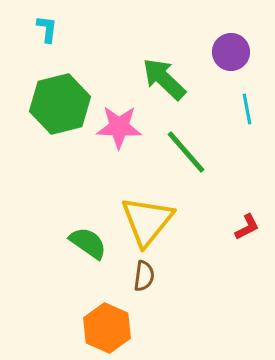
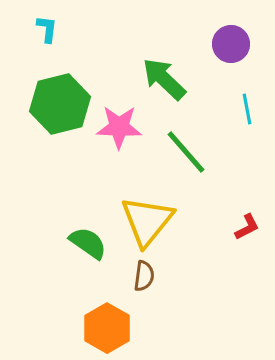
purple circle: moved 8 px up
orange hexagon: rotated 6 degrees clockwise
